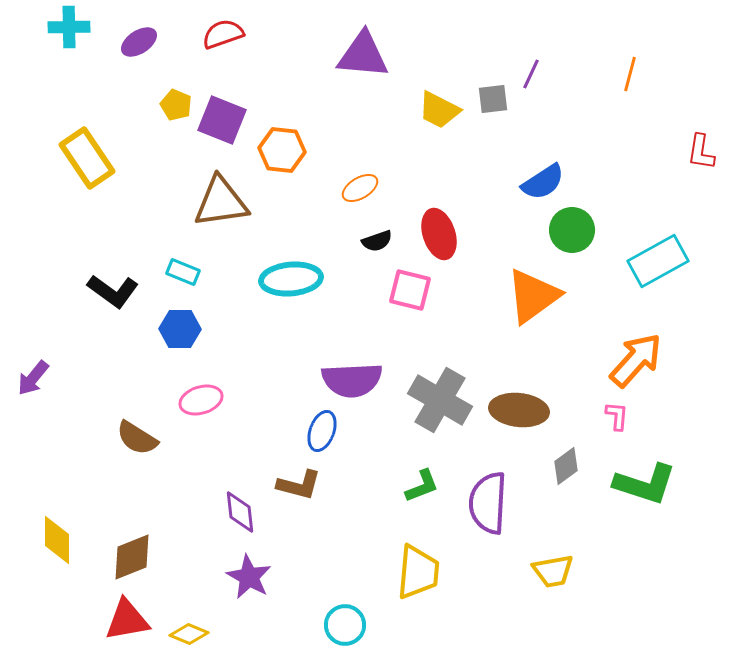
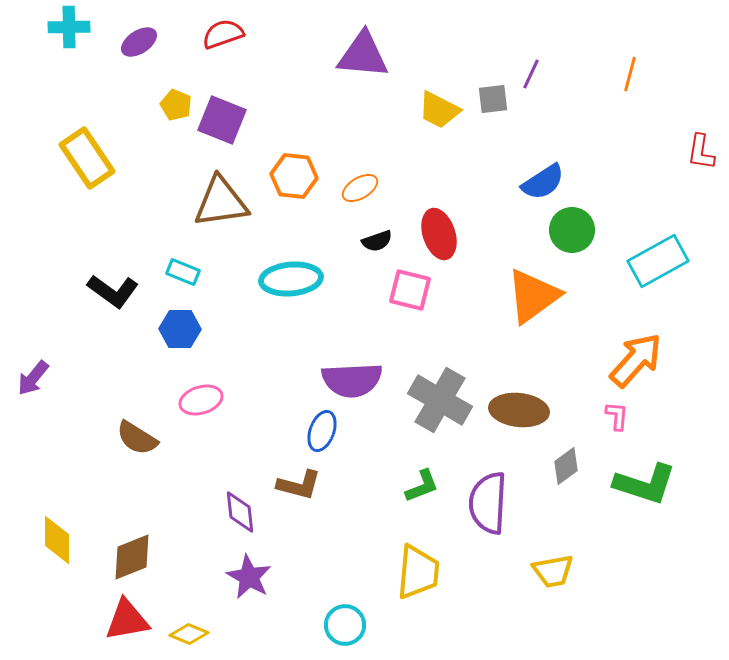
orange hexagon at (282, 150): moved 12 px right, 26 px down
